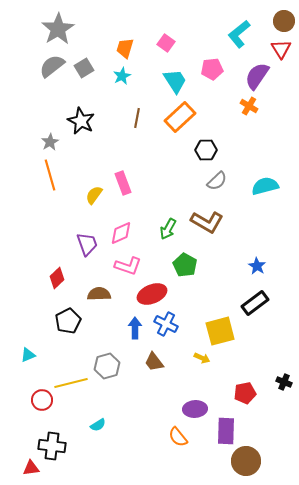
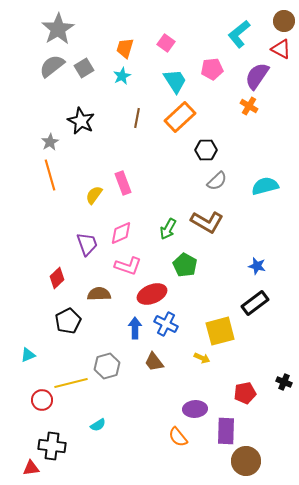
red triangle at (281, 49): rotated 30 degrees counterclockwise
blue star at (257, 266): rotated 18 degrees counterclockwise
